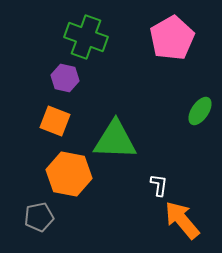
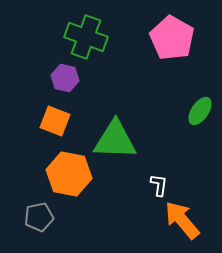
pink pentagon: rotated 12 degrees counterclockwise
